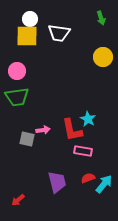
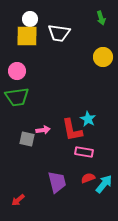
pink rectangle: moved 1 px right, 1 px down
